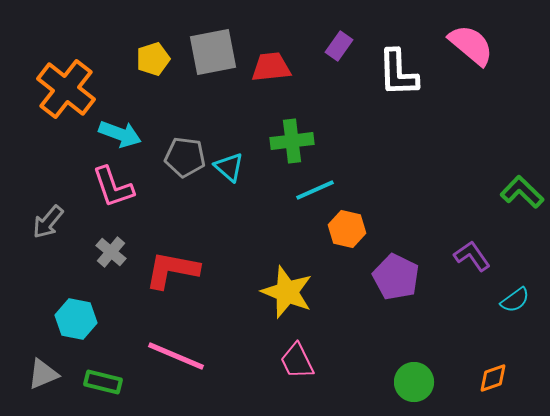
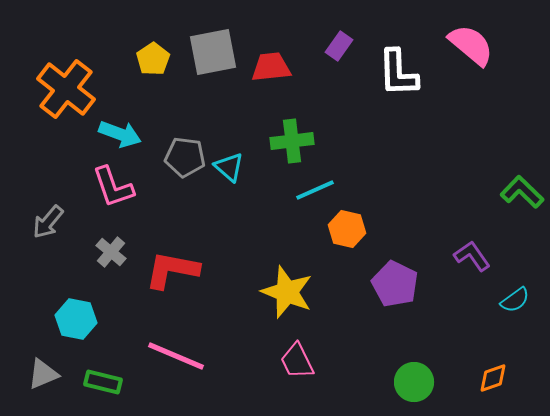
yellow pentagon: rotated 16 degrees counterclockwise
purple pentagon: moved 1 px left, 7 px down
